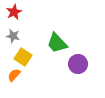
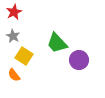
gray star: rotated 16 degrees clockwise
yellow square: moved 1 px right, 1 px up
purple circle: moved 1 px right, 4 px up
orange semicircle: rotated 80 degrees counterclockwise
